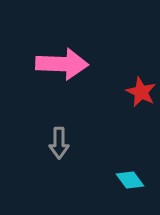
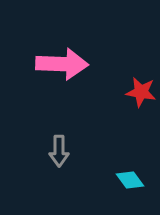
red star: rotated 16 degrees counterclockwise
gray arrow: moved 8 px down
